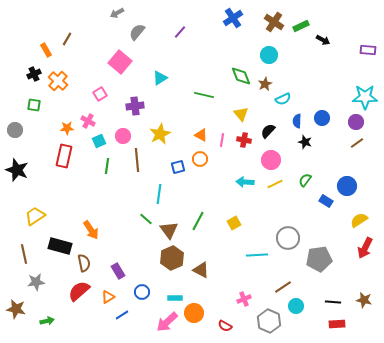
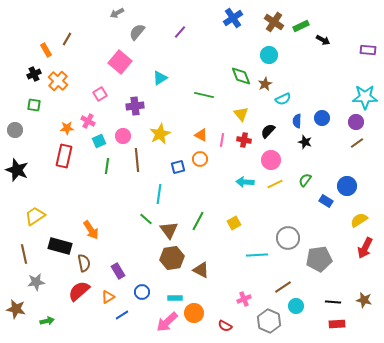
brown hexagon at (172, 258): rotated 15 degrees clockwise
